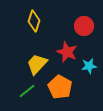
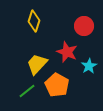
cyan star: rotated 21 degrees counterclockwise
orange pentagon: moved 3 px left, 2 px up
